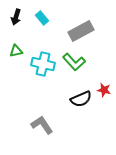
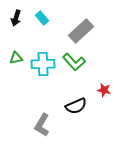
black arrow: moved 1 px down
gray rectangle: rotated 15 degrees counterclockwise
green triangle: moved 7 px down
cyan cross: rotated 15 degrees counterclockwise
black semicircle: moved 5 px left, 7 px down
gray L-shape: rotated 115 degrees counterclockwise
